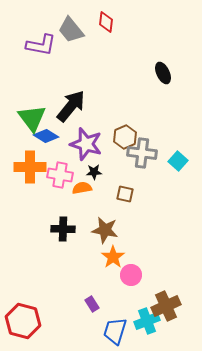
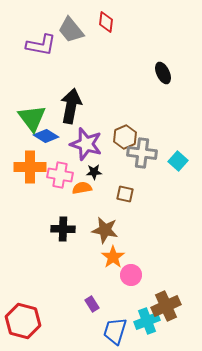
black arrow: rotated 28 degrees counterclockwise
